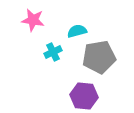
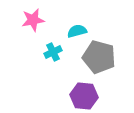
pink star: rotated 20 degrees counterclockwise
gray pentagon: rotated 24 degrees clockwise
